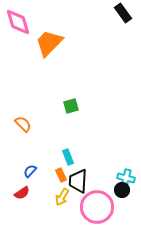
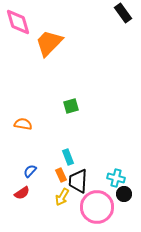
orange semicircle: rotated 36 degrees counterclockwise
cyan cross: moved 10 px left
black circle: moved 2 px right, 4 px down
